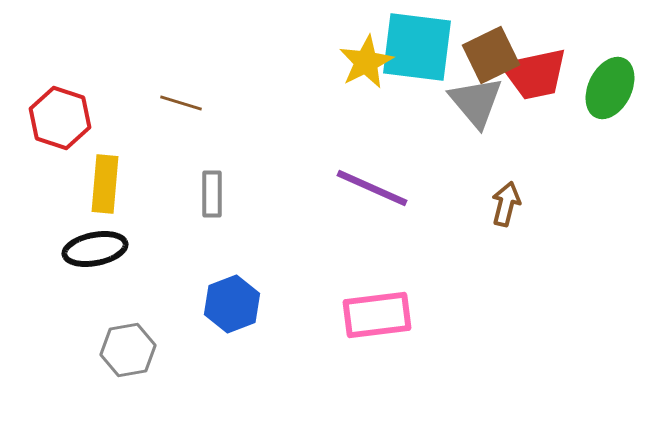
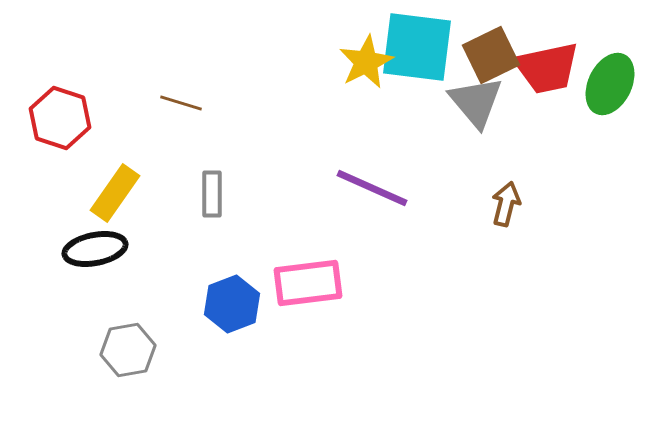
red trapezoid: moved 12 px right, 6 px up
green ellipse: moved 4 px up
yellow rectangle: moved 10 px right, 9 px down; rotated 30 degrees clockwise
pink rectangle: moved 69 px left, 32 px up
